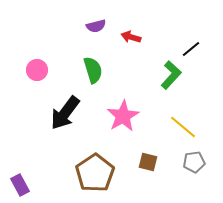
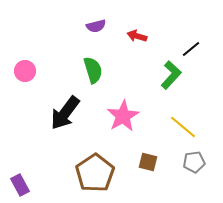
red arrow: moved 6 px right, 1 px up
pink circle: moved 12 px left, 1 px down
